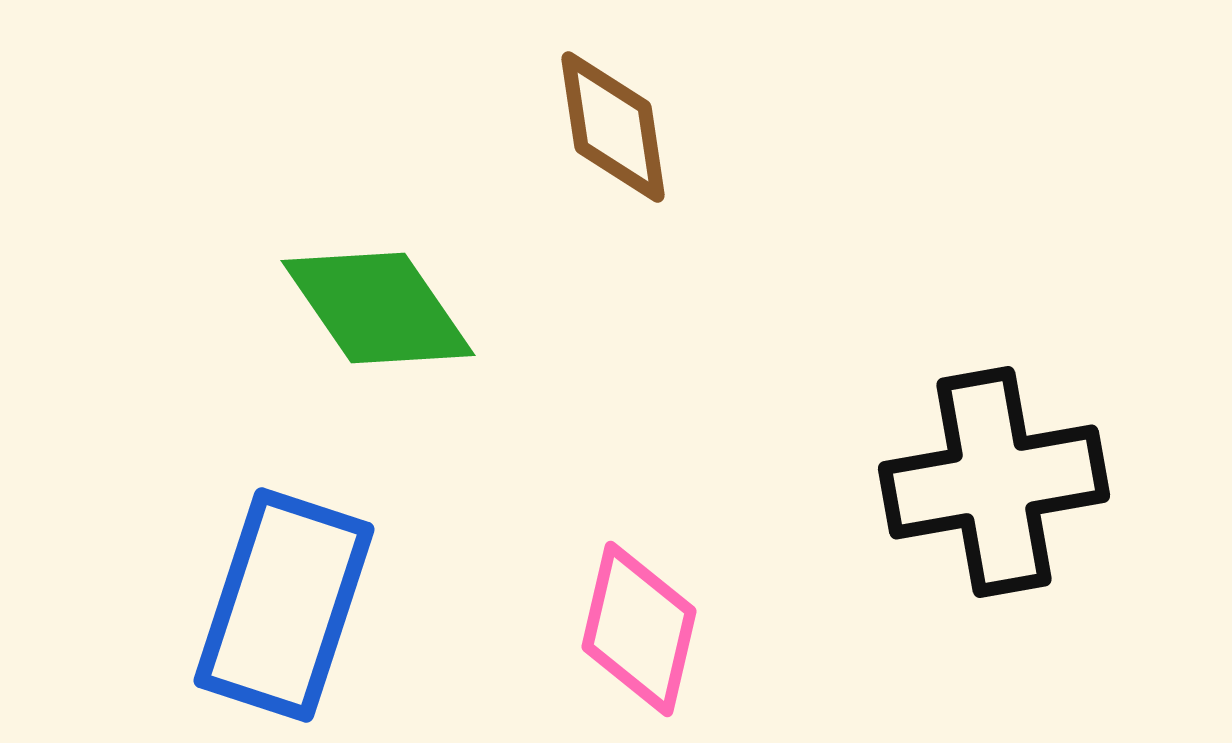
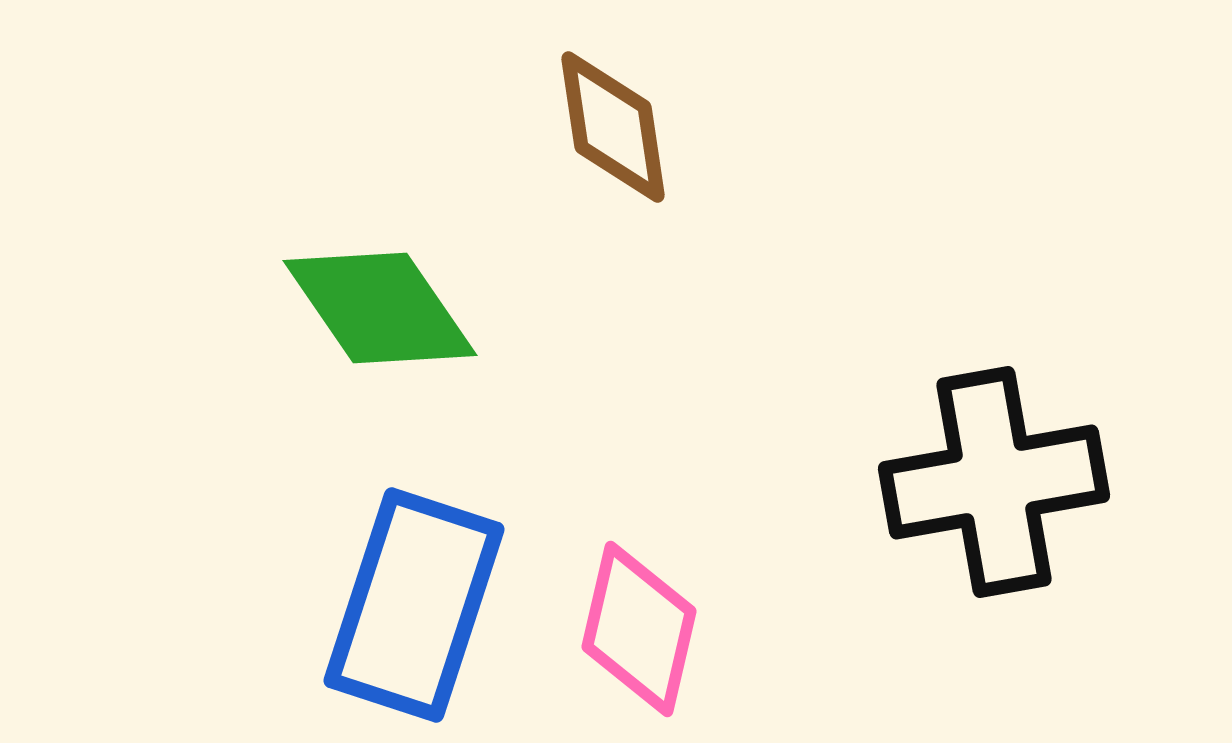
green diamond: moved 2 px right
blue rectangle: moved 130 px right
